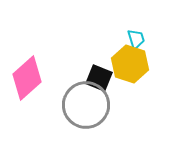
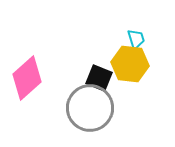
yellow hexagon: rotated 12 degrees counterclockwise
gray circle: moved 4 px right, 3 px down
